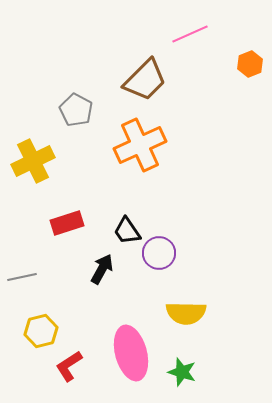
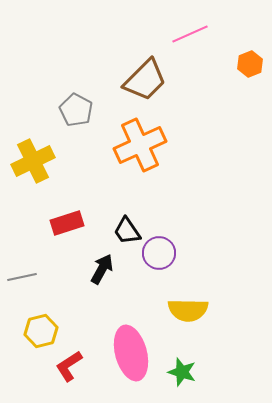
yellow semicircle: moved 2 px right, 3 px up
